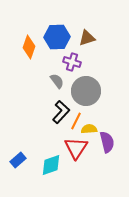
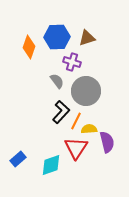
blue rectangle: moved 1 px up
